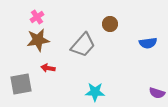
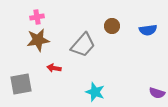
pink cross: rotated 24 degrees clockwise
brown circle: moved 2 px right, 2 px down
blue semicircle: moved 13 px up
red arrow: moved 6 px right
cyan star: rotated 18 degrees clockwise
